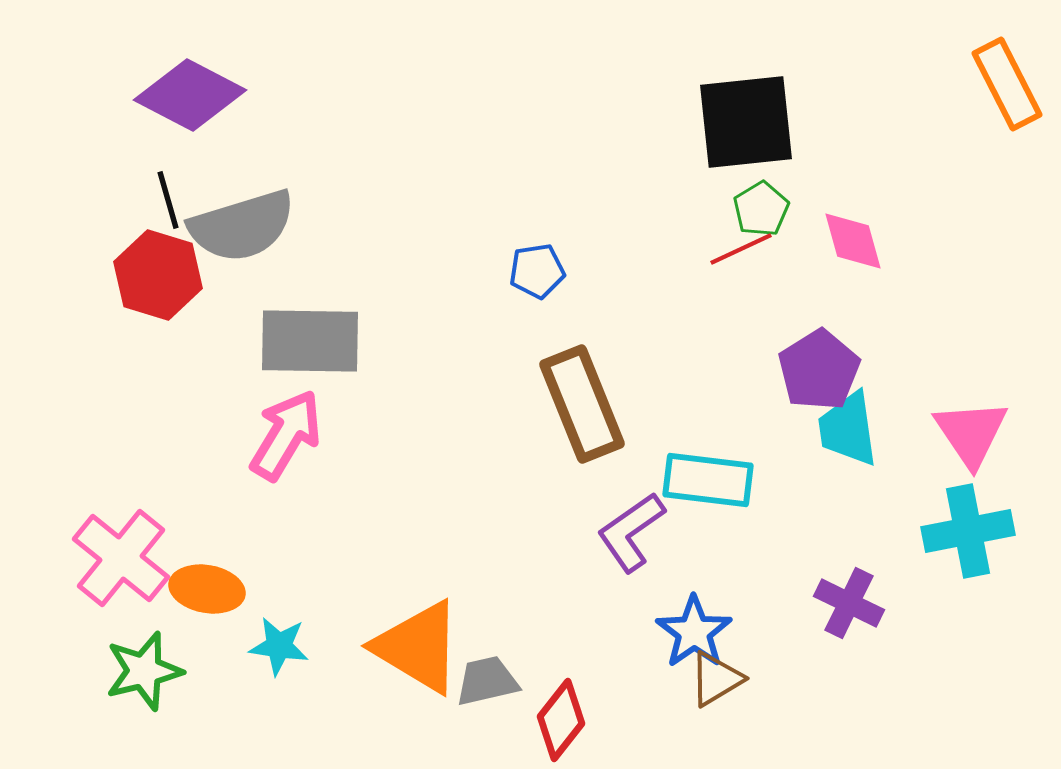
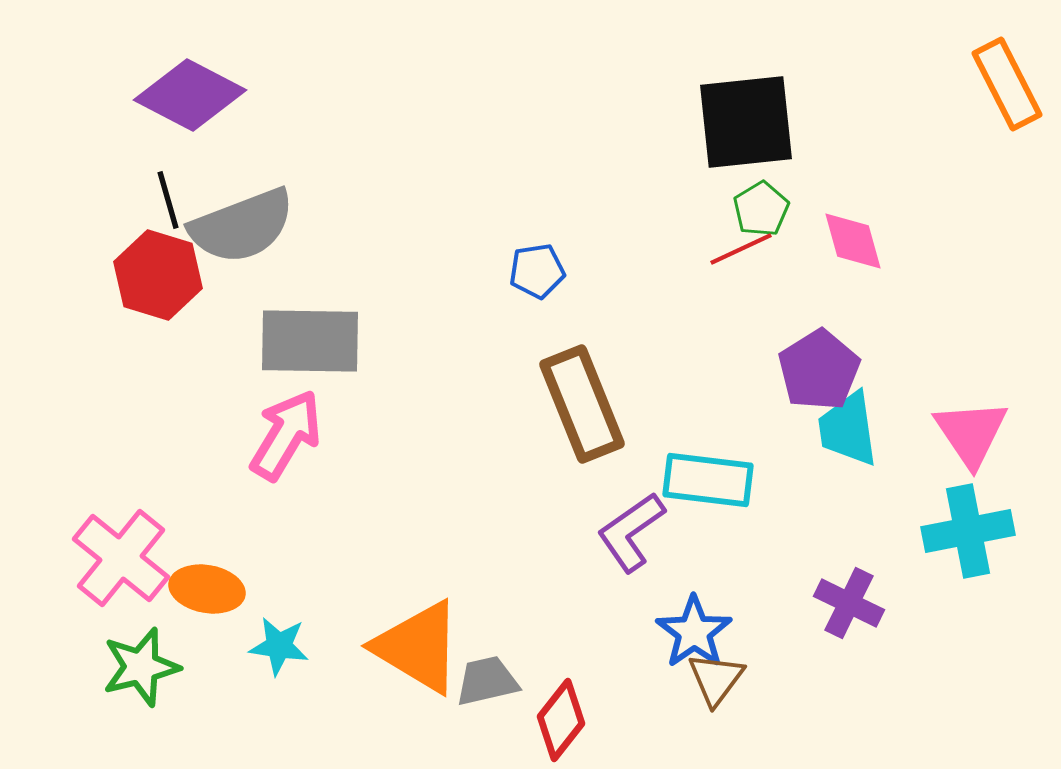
gray semicircle: rotated 4 degrees counterclockwise
green star: moved 3 px left, 4 px up
brown triangle: rotated 22 degrees counterclockwise
